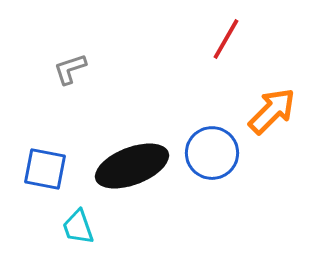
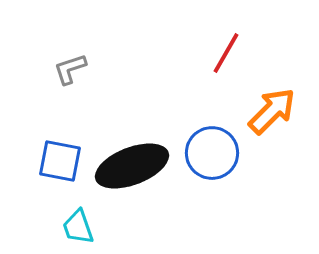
red line: moved 14 px down
blue square: moved 15 px right, 8 px up
